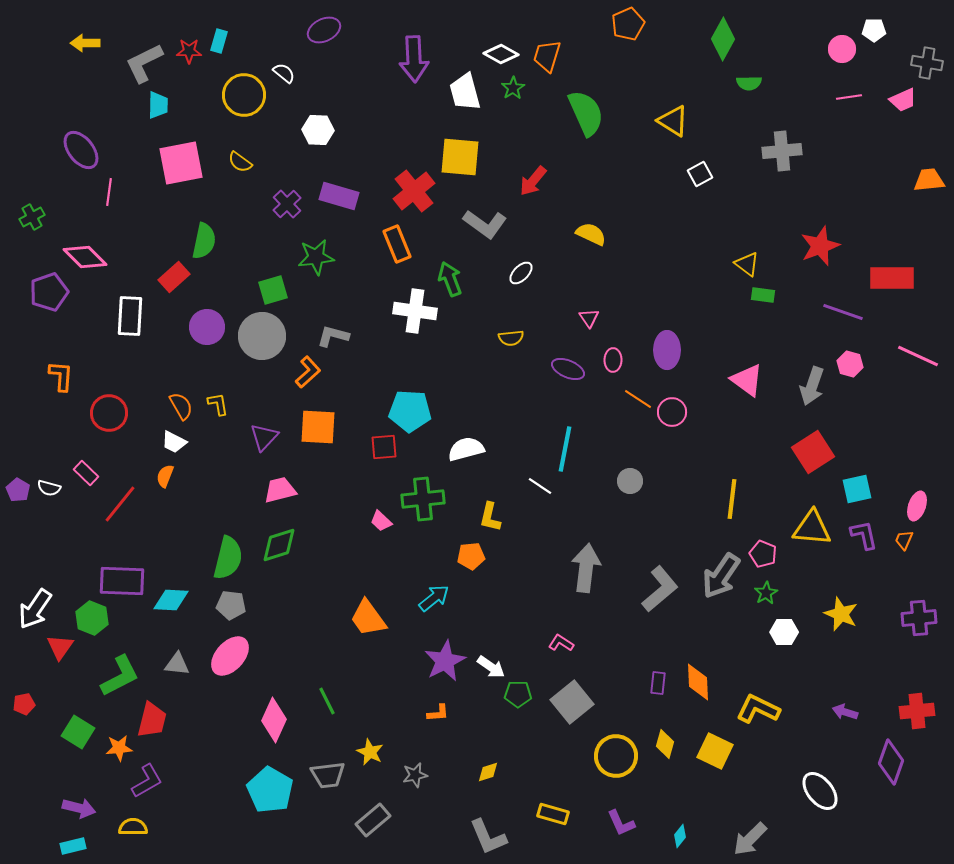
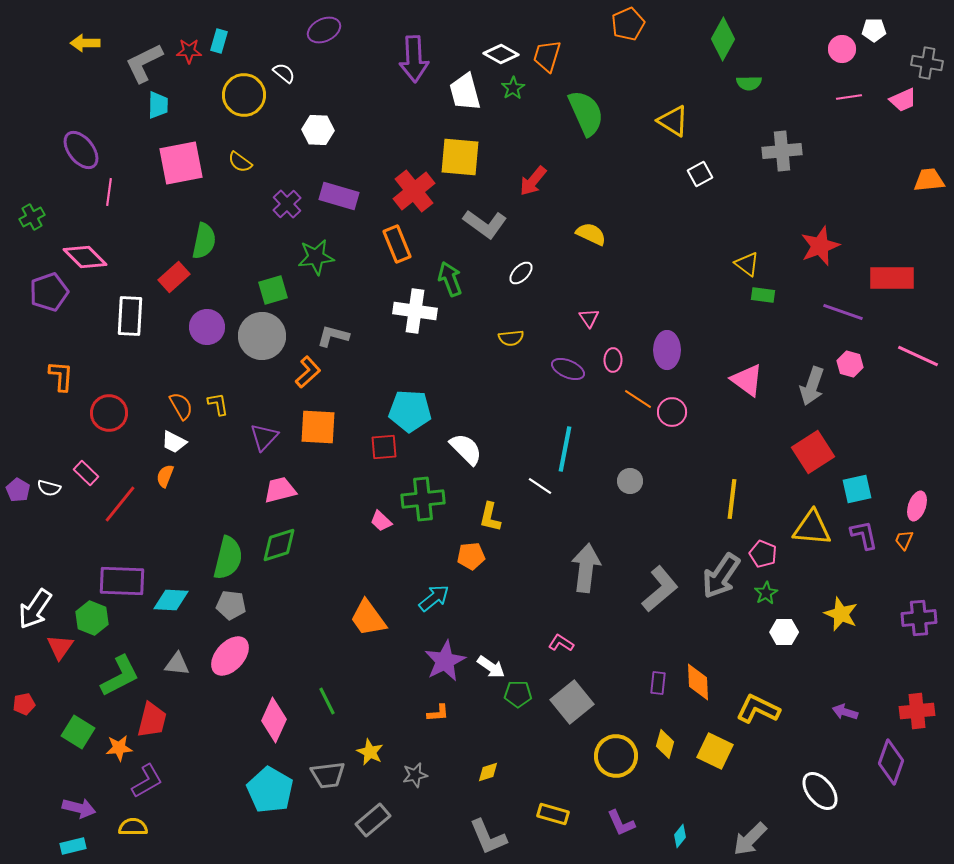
white semicircle at (466, 449): rotated 60 degrees clockwise
